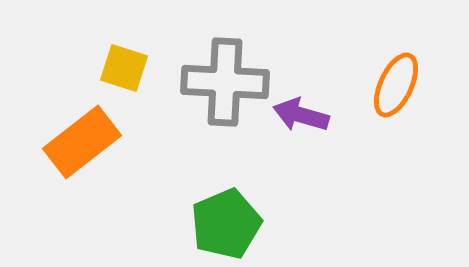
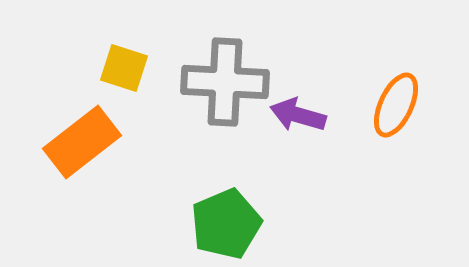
orange ellipse: moved 20 px down
purple arrow: moved 3 px left
